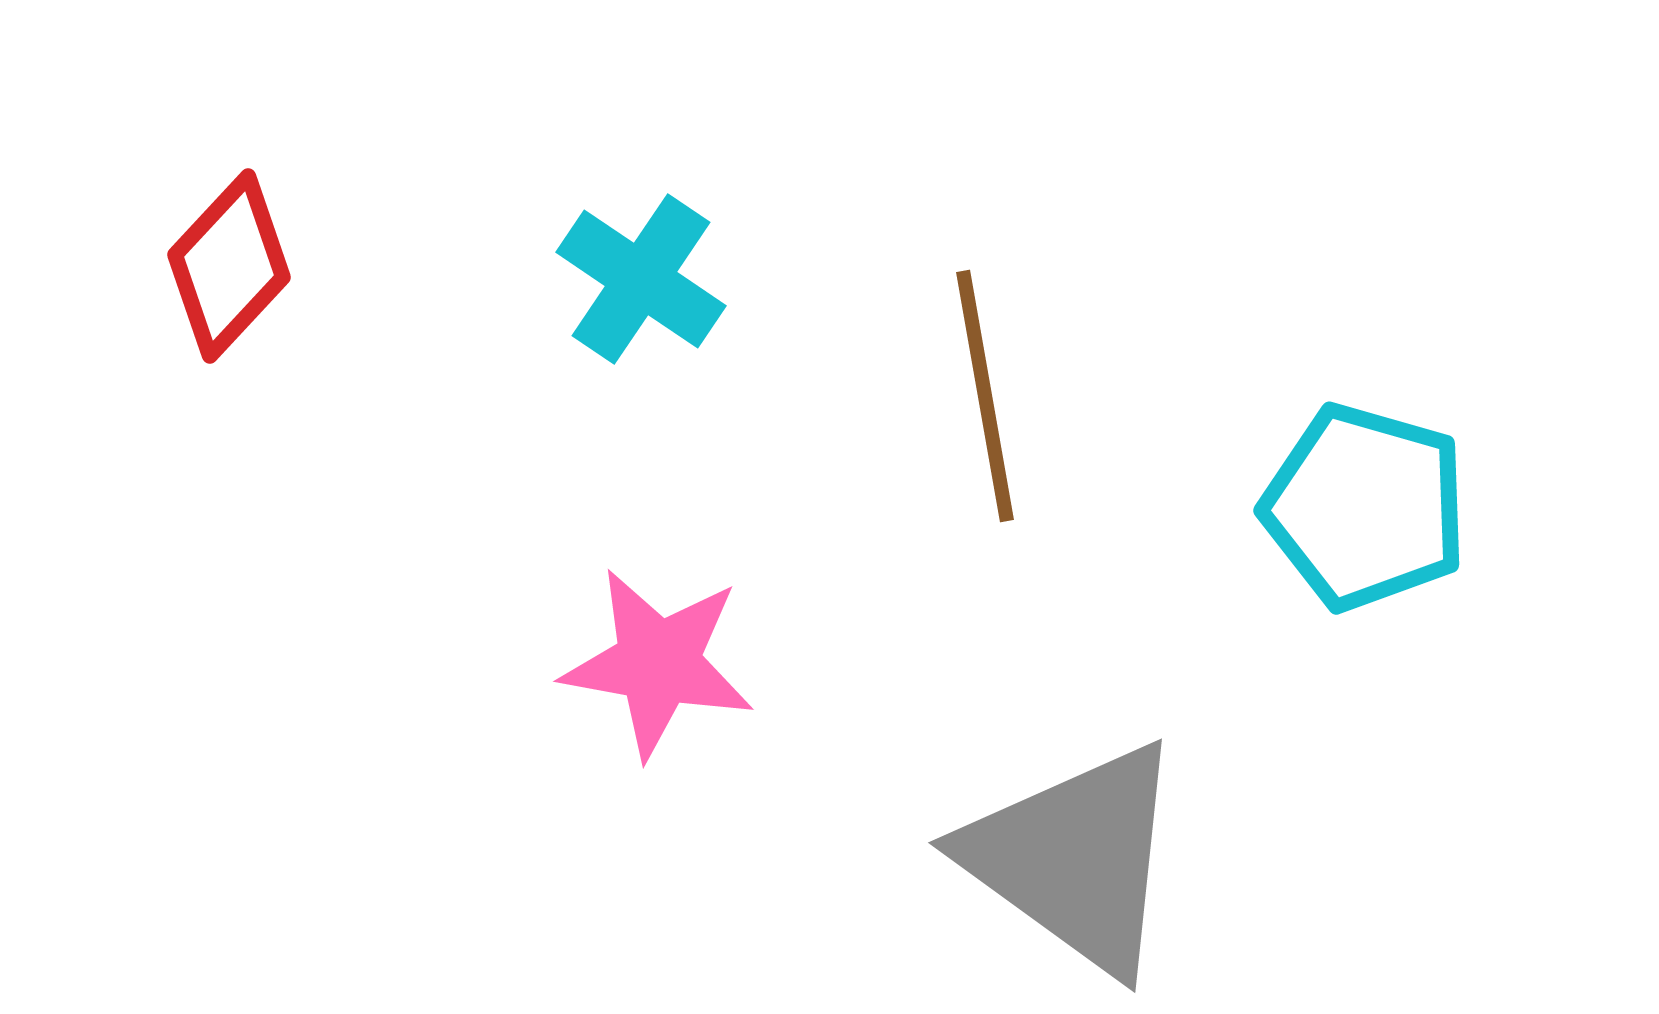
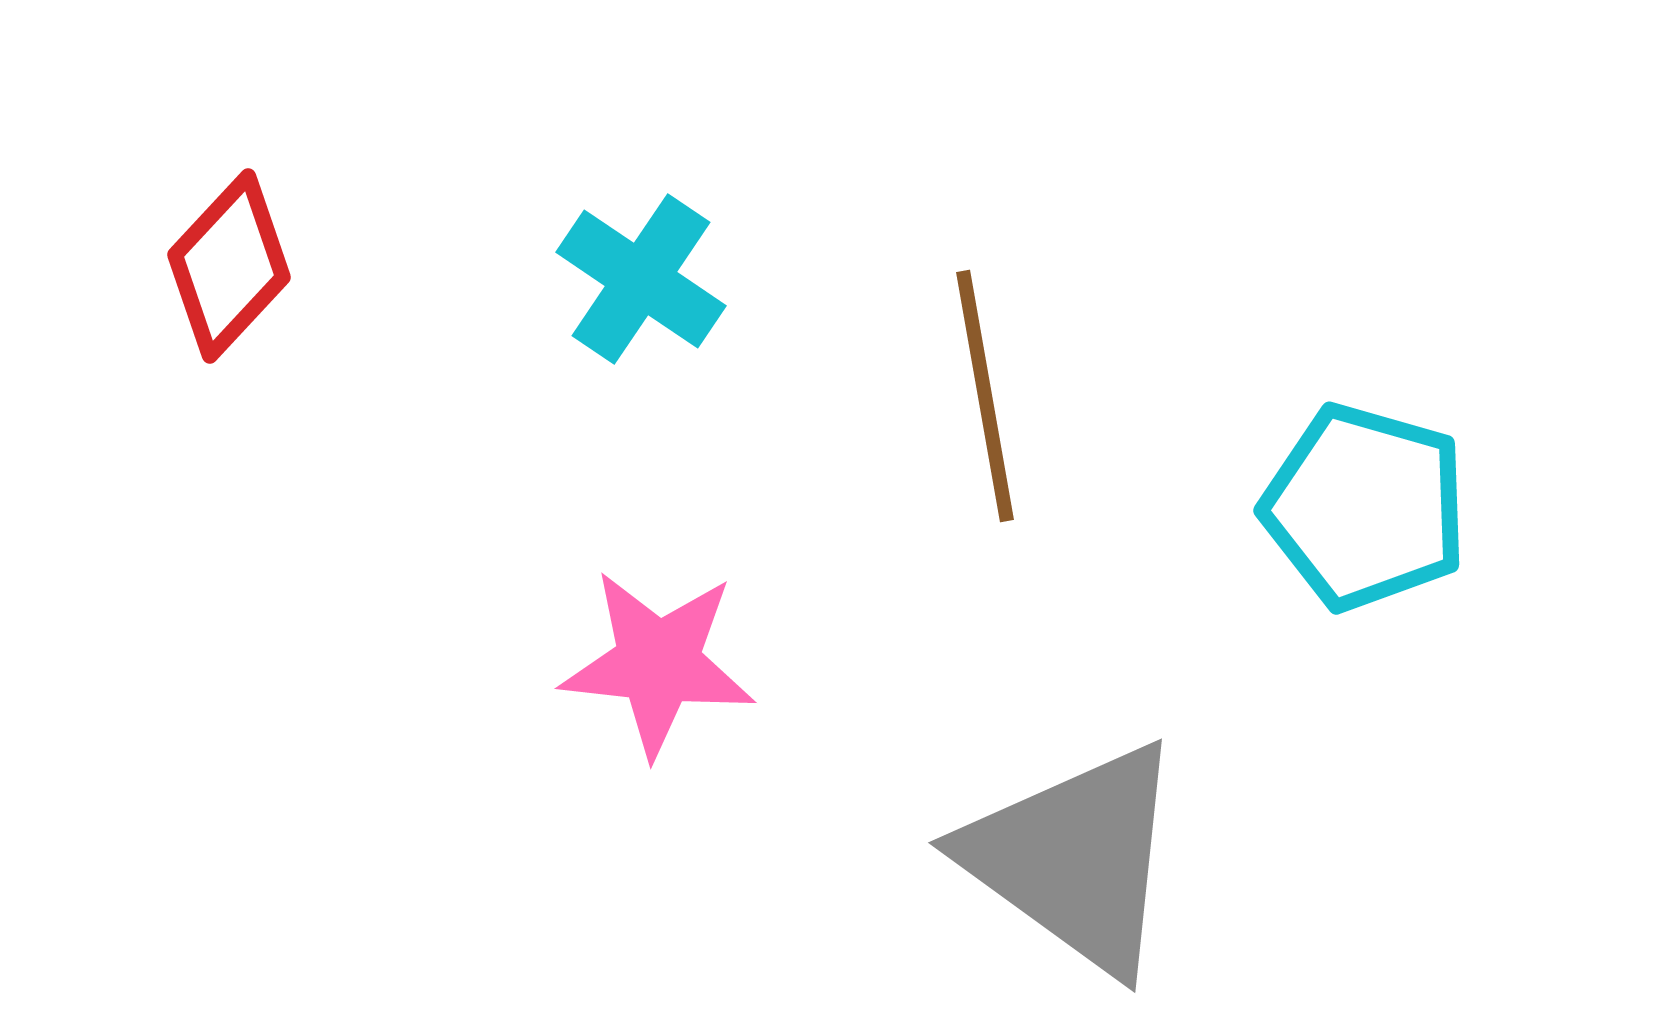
pink star: rotated 4 degrees counterclockwise
